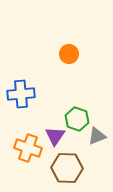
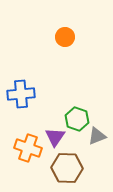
orange circle: moved 4 px left, 17 px up
purple triangle: moved 1 px down
